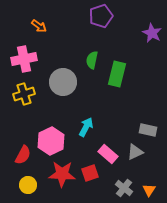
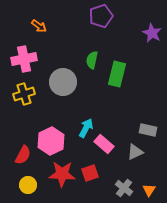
cyan arrow: moved 1 px down
pink rectangle: moved 4 px left, 10 px up
